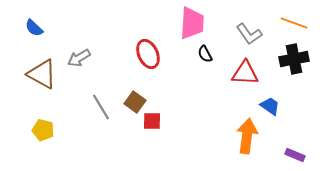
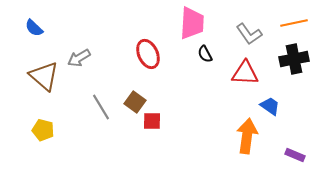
orange line: rotated 32 degrees counterclockwise
brown triangle: moved 2 px right, 2 px down; rotated 12 degrees clockwise
